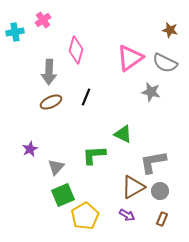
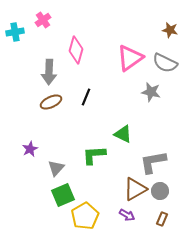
gray triangle: moved 1 px down
brown triangle: moved 2 px right, 2 px down
